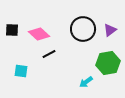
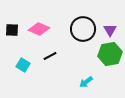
purple triangle: rotated 24 degrees counterclockwise
pink diamond: moved 5 px up; rotated 20 degrees counterclockwise
black line: moved 1 px right, 2 px down
green hexagon: moved 2 px right, 9 px up
cyan square: moved 2 px right, 6 px up; rotated 24 degrees clockwise
